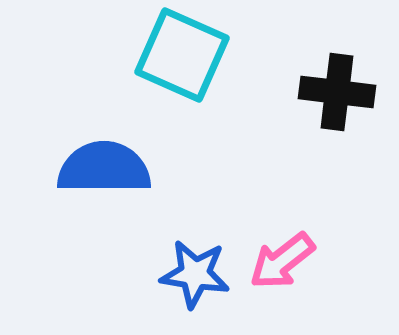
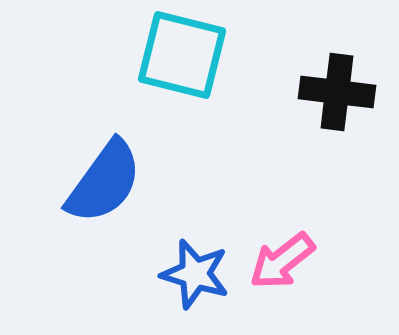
cyan square: rotated 10 degrees counterclockwise
blue semicircle: moved 14 px down; rotated 126 degrees clockwise
blue star: rotated 8 degrees clockwise
